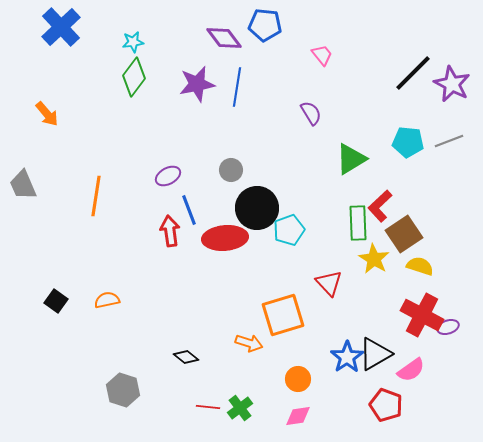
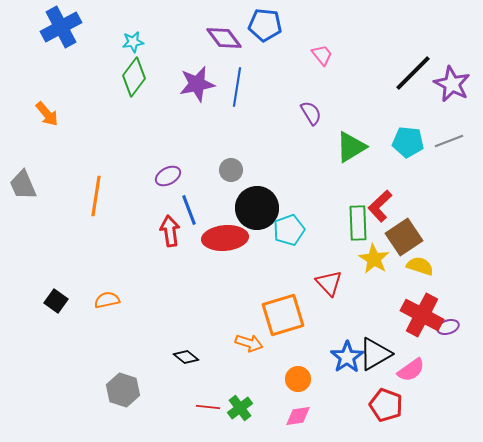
blue cross at (61, 27): rotated 15 degrees clockwise
green triangle at (351, 159): moved 12 px up
brown square at (404, 234): moved 3 px down
